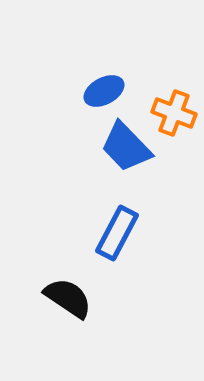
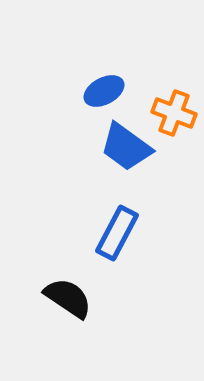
blue trapezoid: rotated 10 degrees counterclockwise
